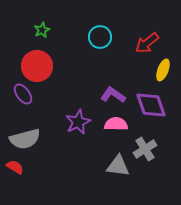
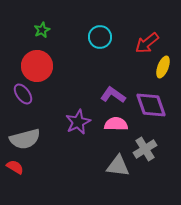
yellow ellipse: moved 3 px up
